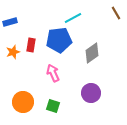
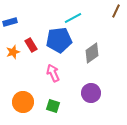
brown line: moved 2 px up; rotated 56 degrees clockwise
red rectangle: rotated 40 degrees counterclockwise
